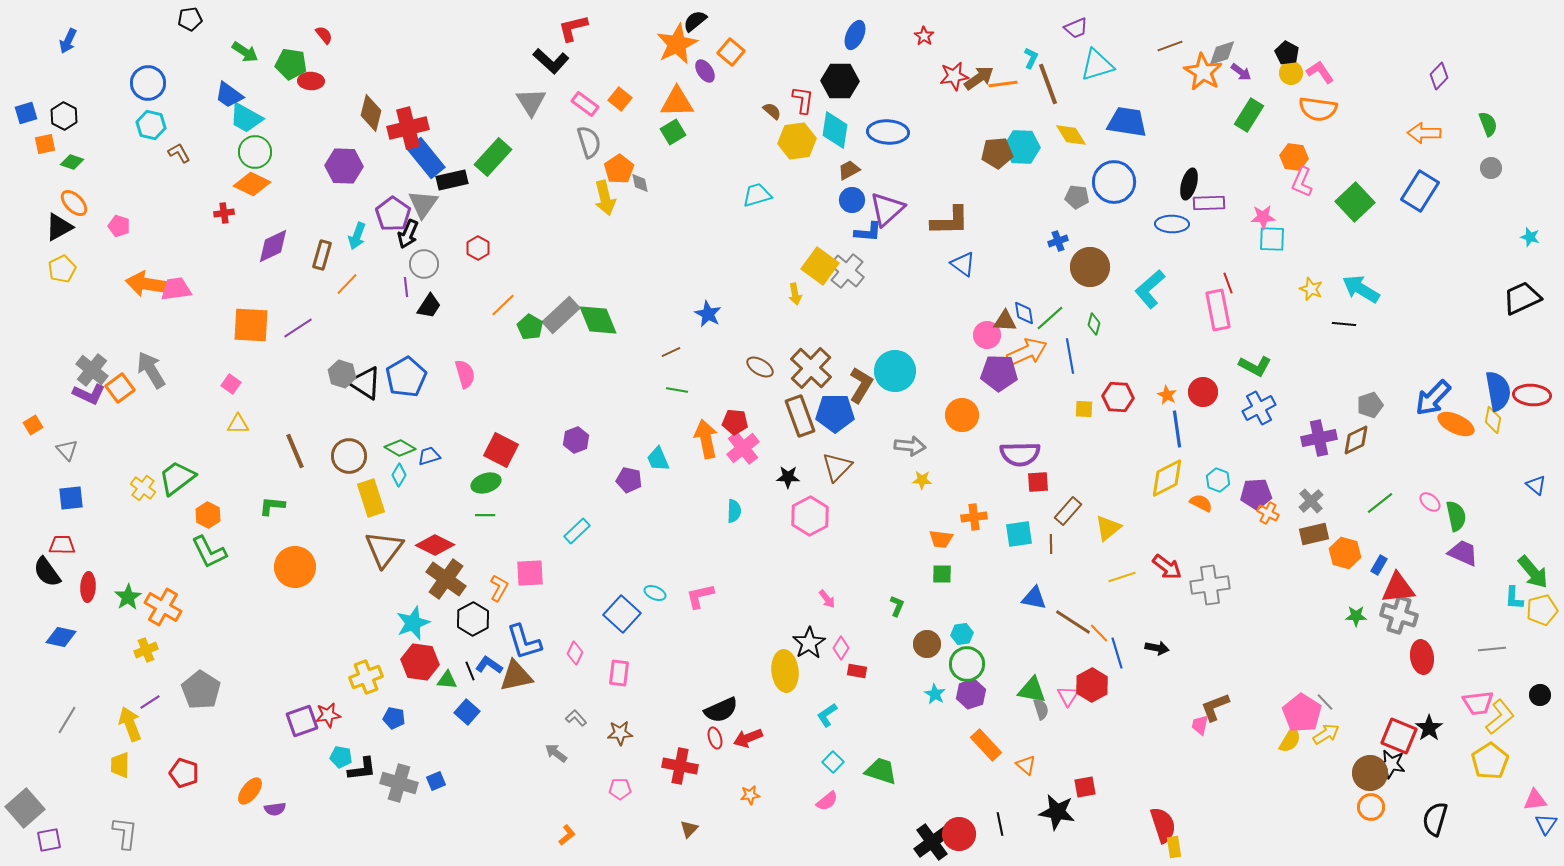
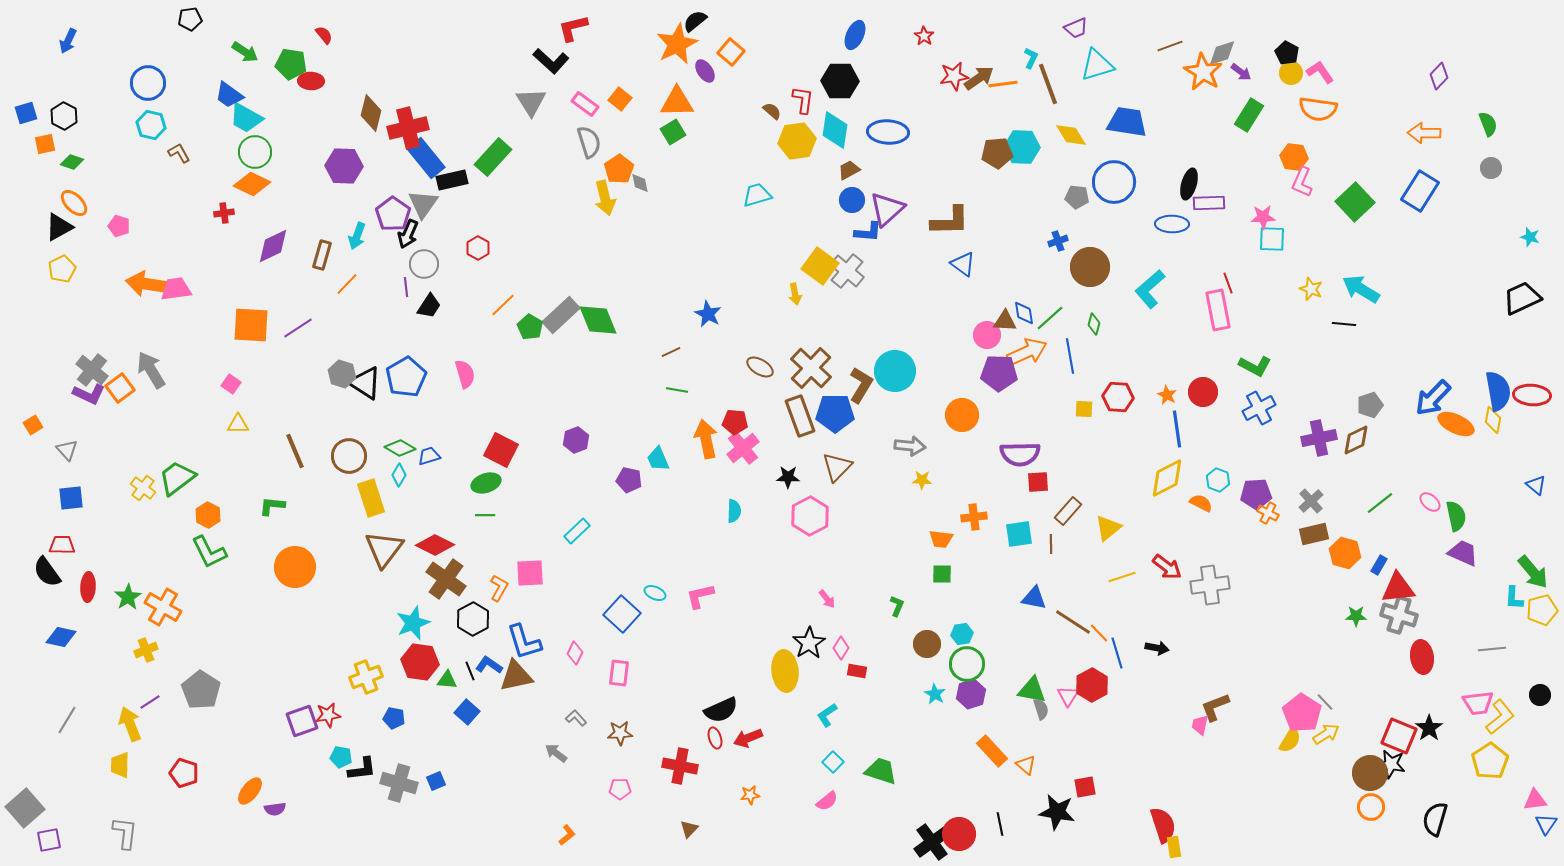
orange rectangle at (986, 745): moved 6 px right, 6 px down
